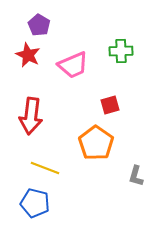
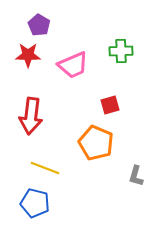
red star: rotated 25 degrees counterclockwise
orange pentagon: rotated 12 degrees counterclockwise
